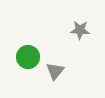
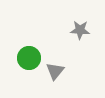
green circle: moved 1 px right, 1 px down
